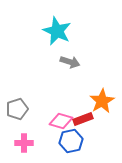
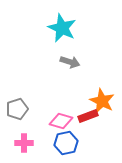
cyan star: moved 5 px right, 3 px up
orange star: rotated 15 degrees counterclockwise
red rectangle: moved 5 px right, 3 px up
blue hexagon: moved 5 px left, 2 px down
